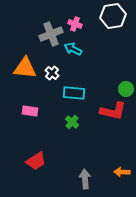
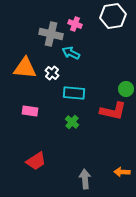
gray cross: rotated 35 degrees clockwise
cyan arrow: moved 2 px left, 4 px down
